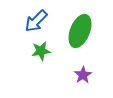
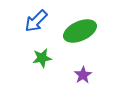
green ellipse: rotated 44 degrees clockwise
green star: moved 1 px right, 7 px down
